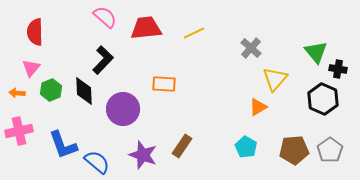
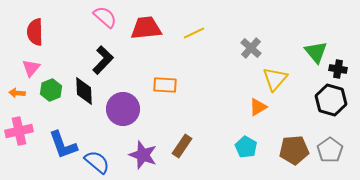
orange rectangle: moved 1 px right, 1 px down
black hexagon: moved 8 px right, 1 px down; rotated 8 degrees counterclockwise
